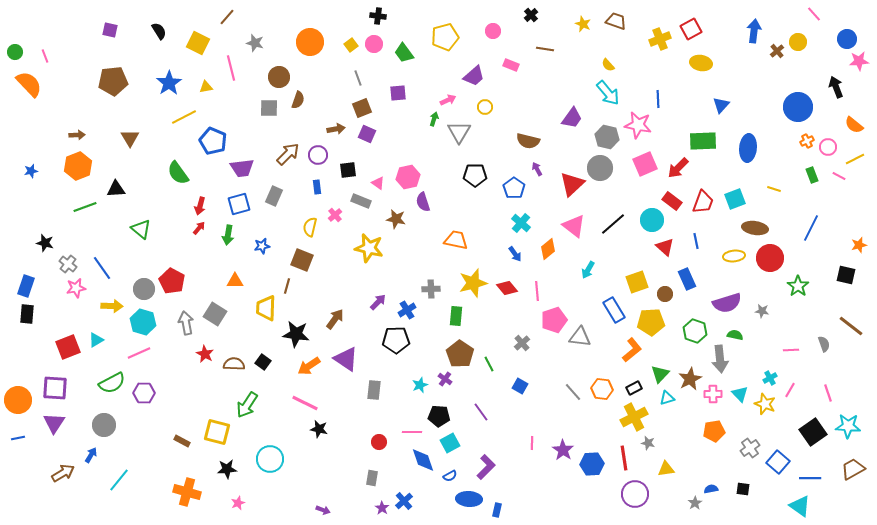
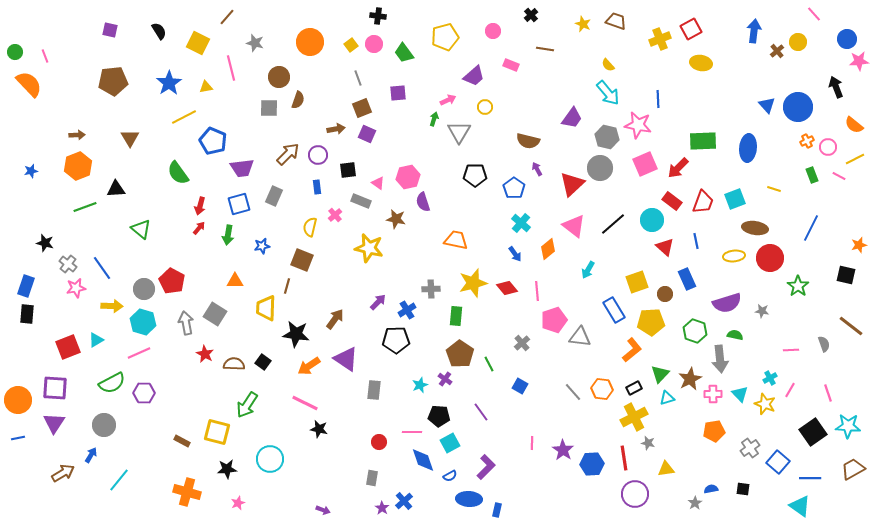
blue triangle at (721, 105): moved 46 px right; rotated 24 degrees counterclockwise
